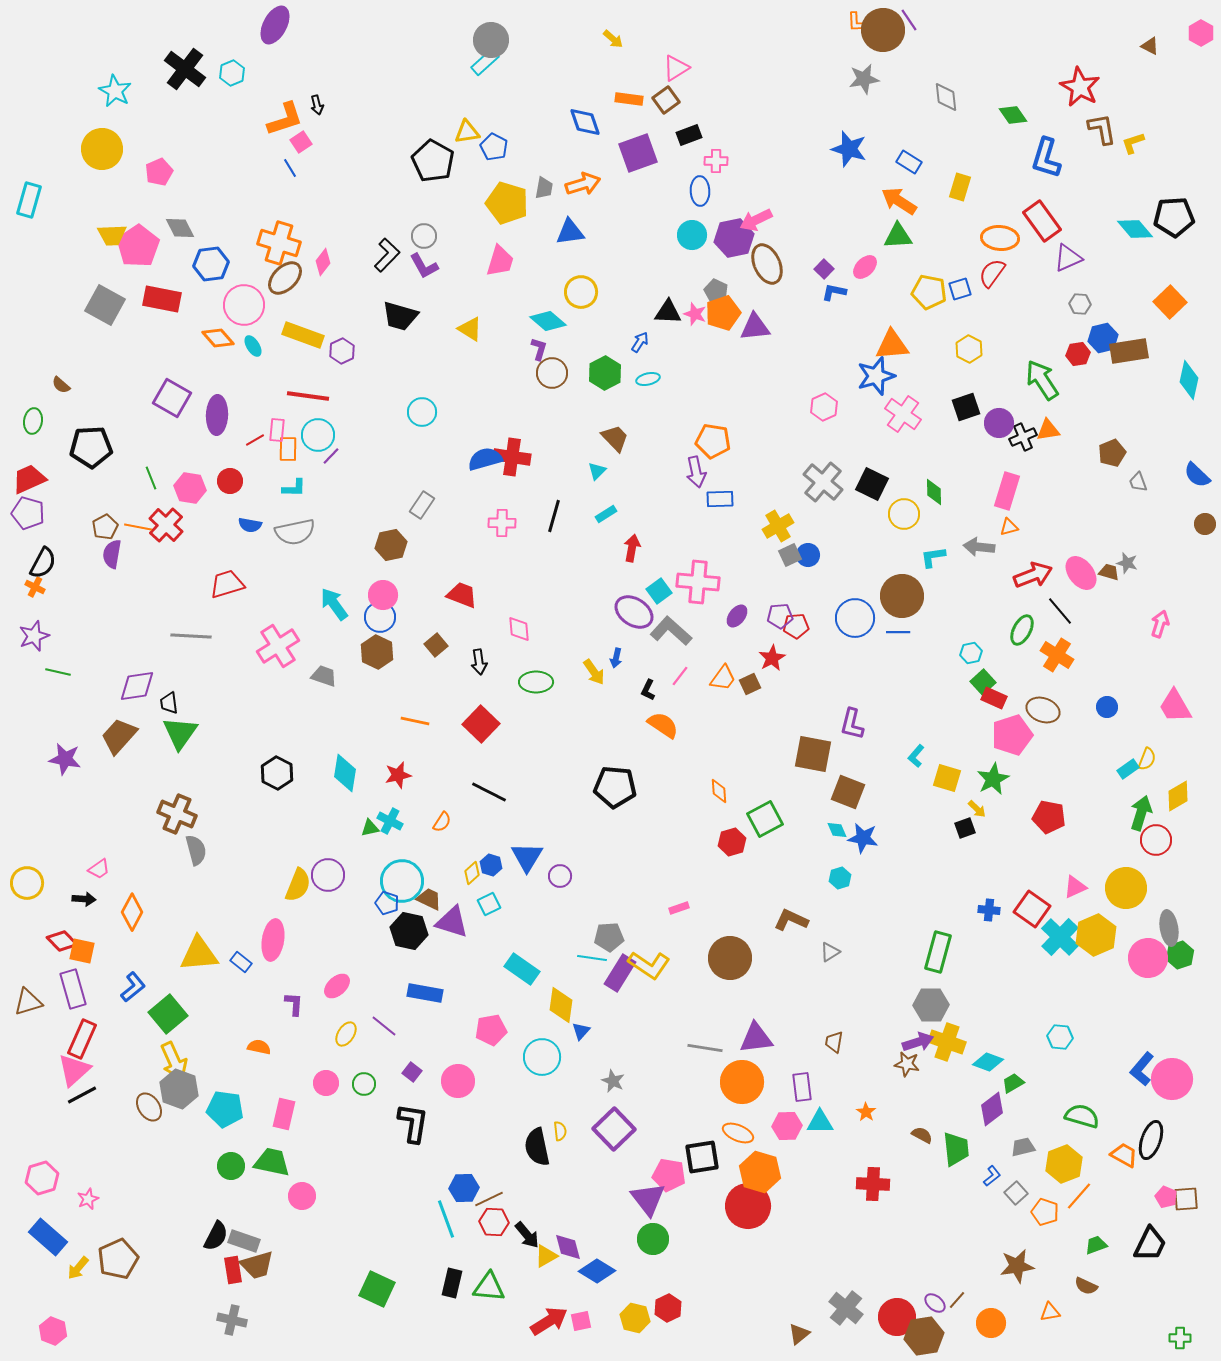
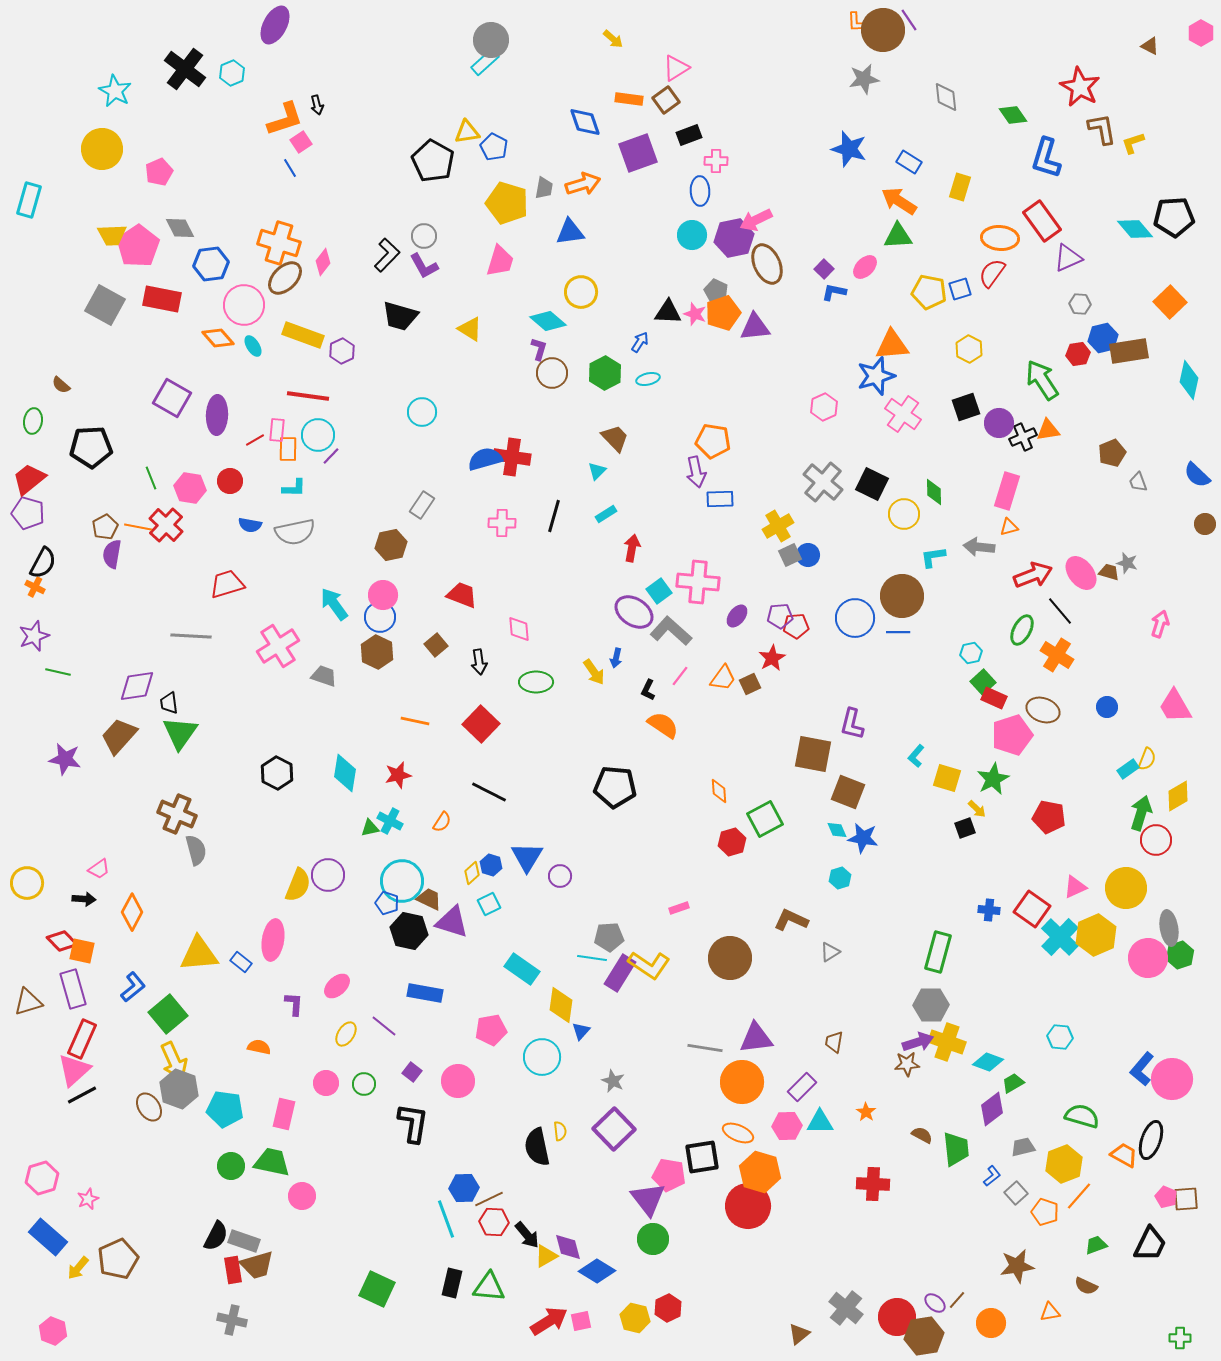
red trapezoid at (29, 479): rotated 15 degrees counterclockwise
brown star at (907, 1064): rotated 15 degrees counterclockwise
purple rectangle at (802, 1087): rotated 52 degrees clockwise
